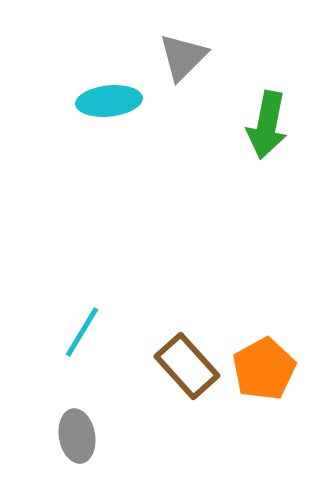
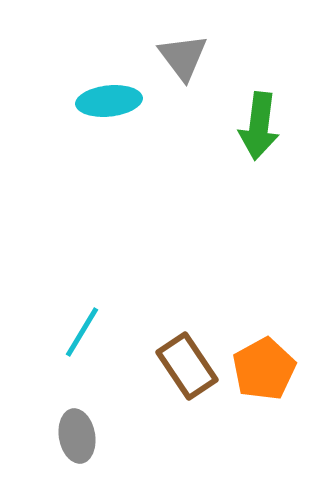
gray triangle: rotated 22 degrees counterclockwise
green arrow: moved 8 px left, 1 px down; rotated 4 degrees counterclockwise
brown rectangle: rotated 8 degrees clockwise
